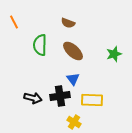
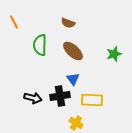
yellow cross: moved 2 px right, 1 px down
